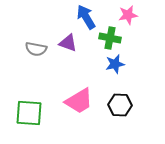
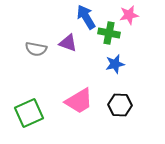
pink star: moved 1 px right
green cross: moved 1 px left, 5 px up
green square: rotated 28 degrees counterclockwise
